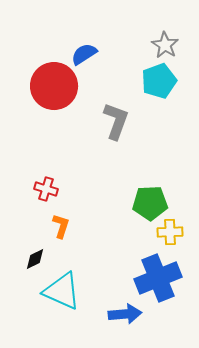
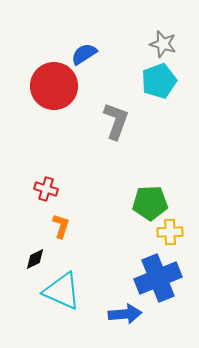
gray star: moved 2 px left, 1 px up; rotated 16 degrees counterclockwise
